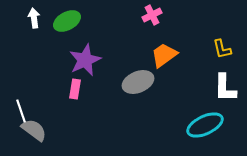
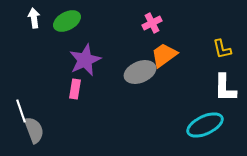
pink cross: moved 8 px down
gray ellipse: moved 2 px right, 10 px up
gray semicircle: rotated 32 degrees clockwise
